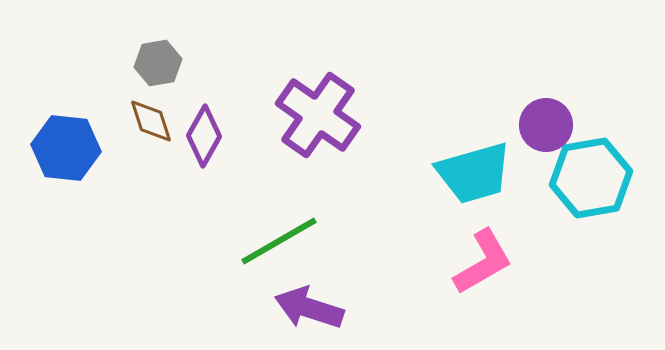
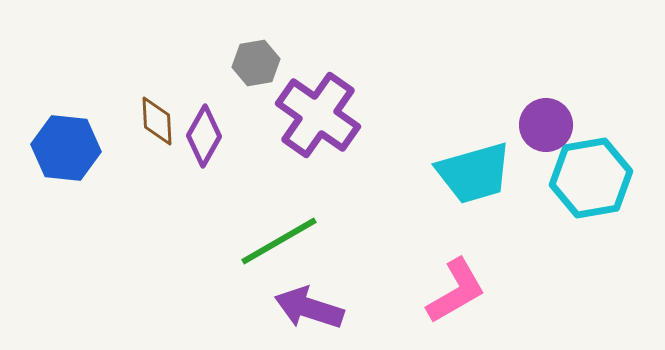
gray hexagon: moved 98 px right
brown diamond: moved 6 px right; rotated 15 degrees clockwise
pink L-shape: moved 27 px left, 29 px down
